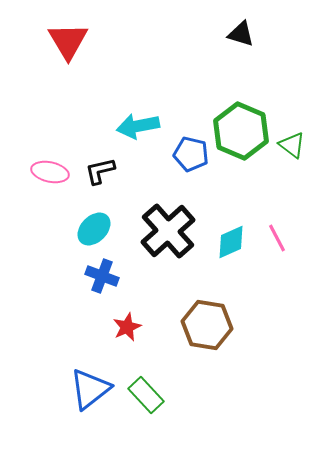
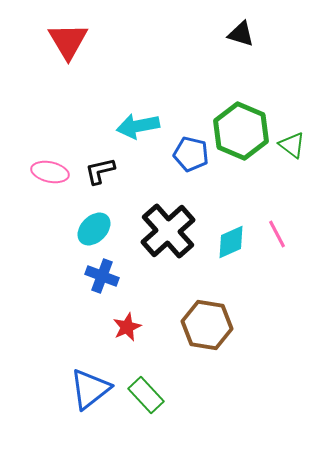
pink line: moved 4 px up
